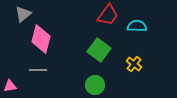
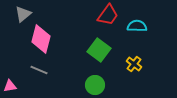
gray line: moved 1 px right; rotated 24 degrees clockwise
